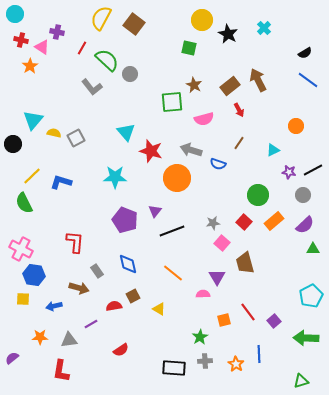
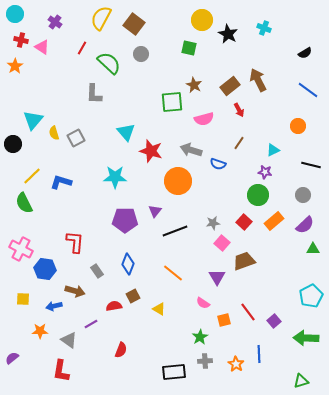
cyan cross at (264, 28): rotated 24 degrees counterclockwise
purple cross at (57, 32): moved 2 px left, 10 px up; rotated 24 degrees clockwise
green semicircle at (107, 60): moved 2 px right, 3 px down
orange star at (30, 66): moved 15 px left
gray circle at (130, 74): moved 11 px right, 20 px up
blue line at (308, 80): moved 10 px down
gray L-shape at (92, 87): moved 2 px right, 7 px down; rotated 40 degrees clockwise
orange circle at (296, 126): moved 2 px right
yellow semicircle at (54, 133): rotated 120 degrees counterclockwise
black line at (313, 170): moved 2 px left, 5 px up; rotated 42 degrees clockwise
purple star at (289, 172): moved 24 px left
orange circle at (177, 178): moved 1 px right, 3 px down
purple pentagon at (125, 220): rotated 20 degrees counterclockwise
black line at (172, 231): moved 3 px right
brown trapezoid at (245, 263): moved 1 px left, 2 px up; rotated 85 degrees clockwise
blue diamond at (128, 264): rotated 35 degrees clockwise
blue hexagon at (34, 275): moved 11 px right, 6 px up
brown arrow at (79, 288): moved 4 px left, 3 px down
pink semicircle at (203, 294): moved 9 px down; rotated 144 degrees counterclockwise
orange star at (40, 337): moved 6 px up
gray triangle at (69, 340): rotated 42 degrees clockwise
red semicircle at (121, 350): rotated 35 degrees counterclockwise
black rectangle at (174, 368): moved 4 px down; rotated 10 degrees counterclockwise
